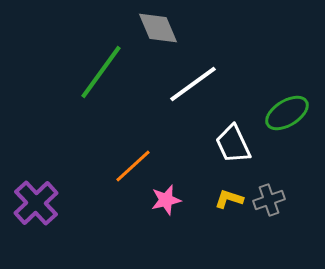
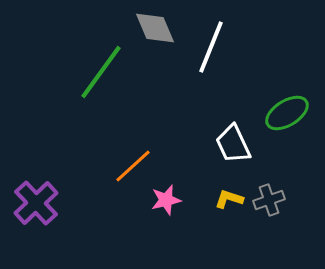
gray diamond: moved 3 px left
white line: moved 18 px right, 37 px up; rotated 32 degrees counterclockwise
